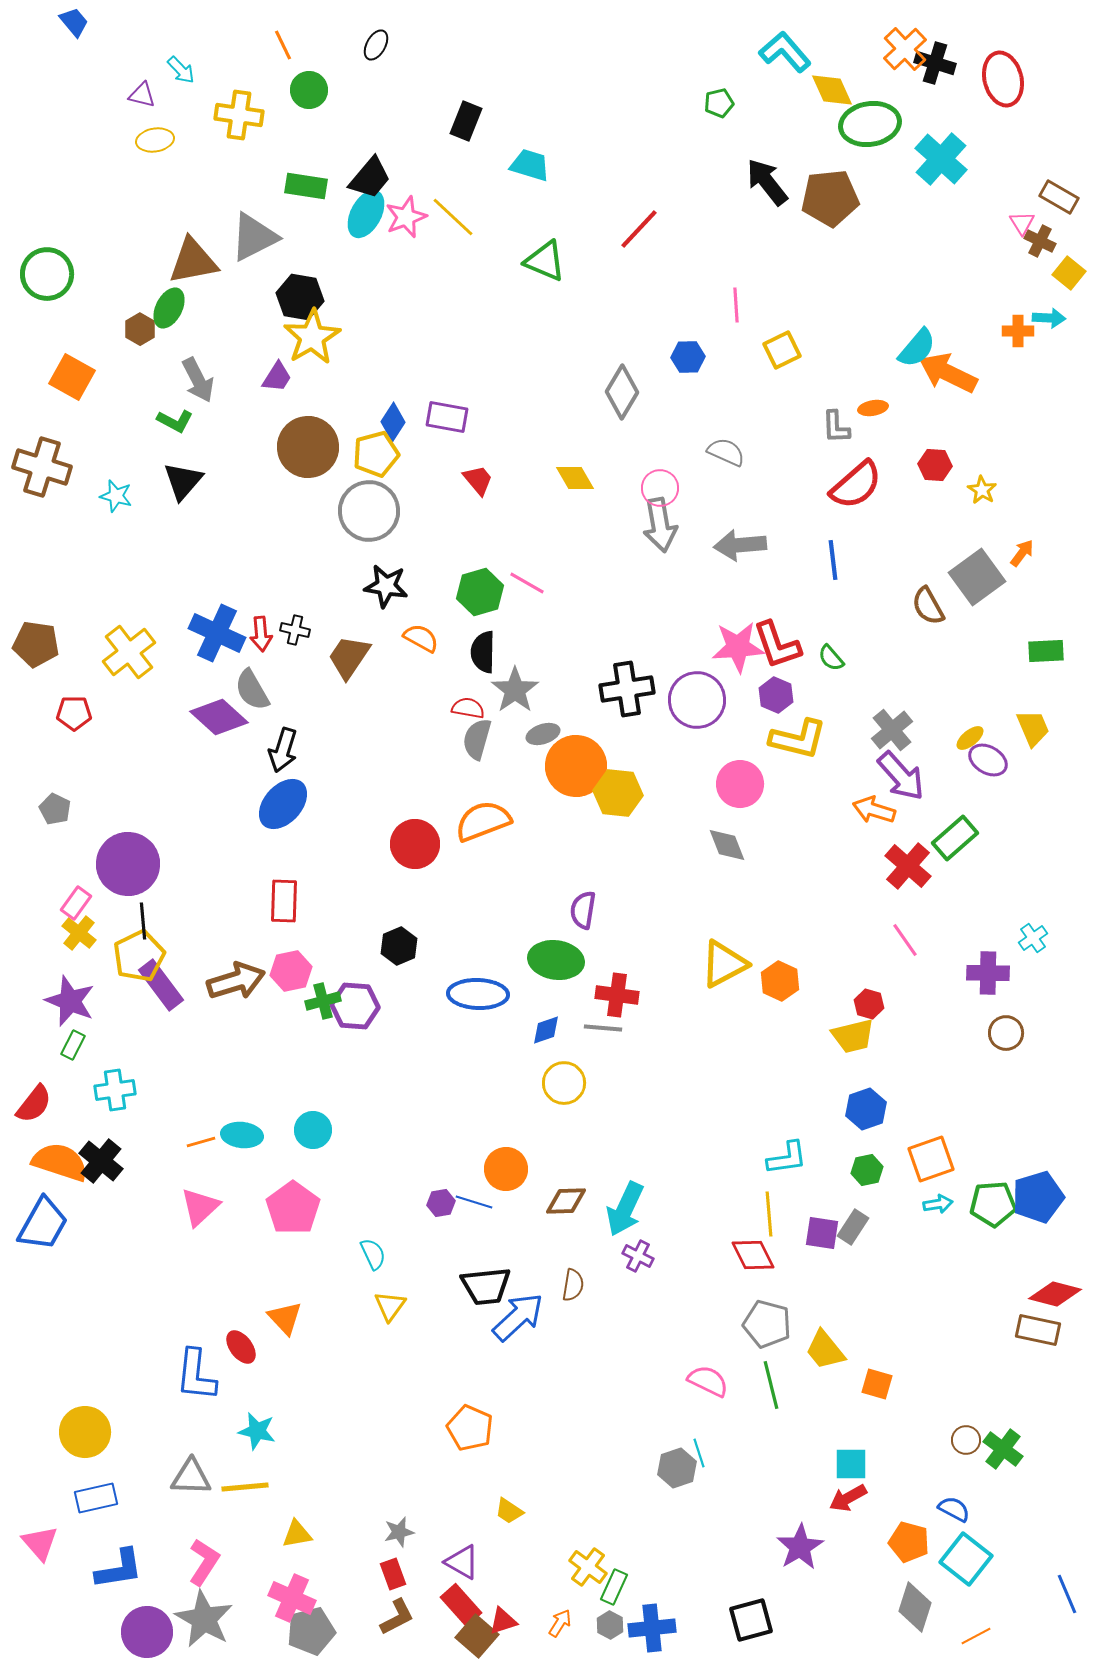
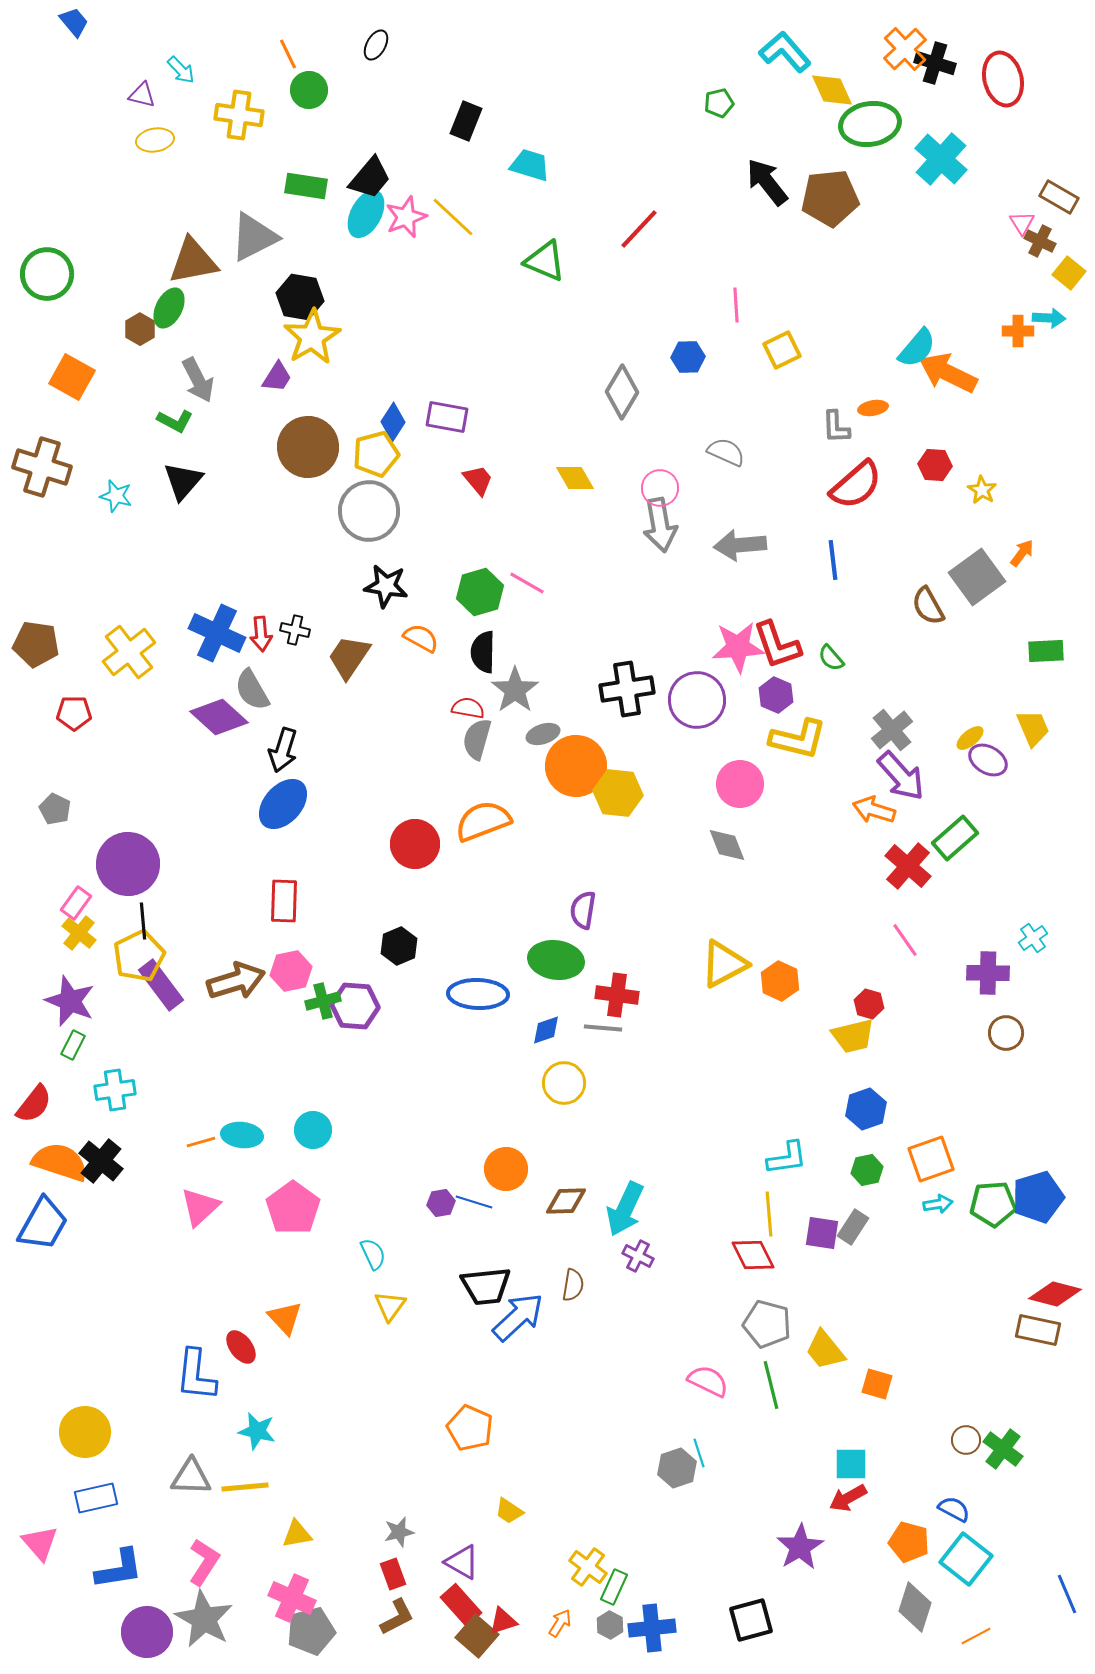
orange line at (283, 45): moved 5 px right, 9 px down
